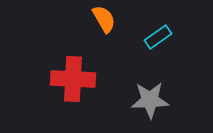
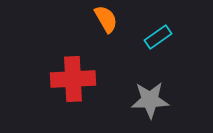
orange semicircle: moved 2 px right
red cross: rotated 6 degrees counterclockwise
